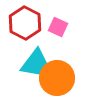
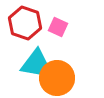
red hexagon: rotated 8 degrees counterclockwise
